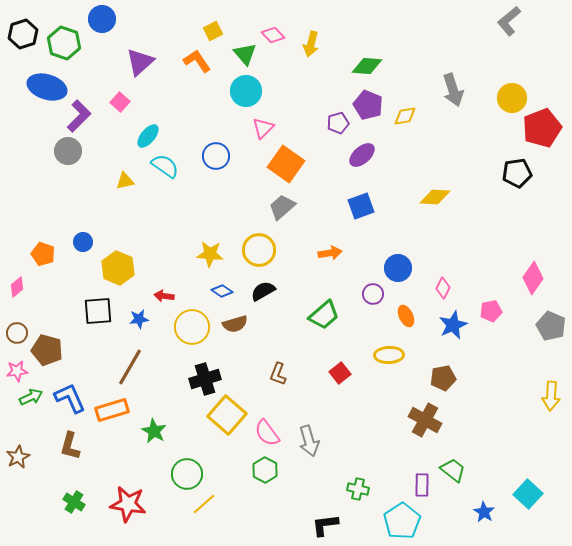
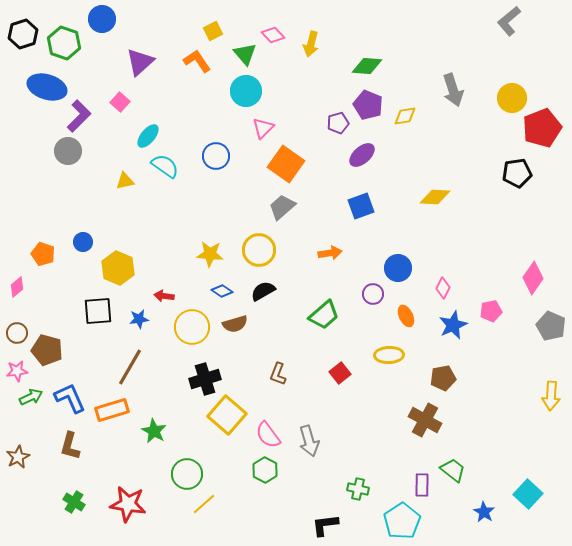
pink semicircle at (267, 433): moved 1 px right, 2 px down
